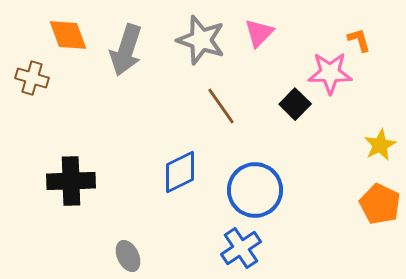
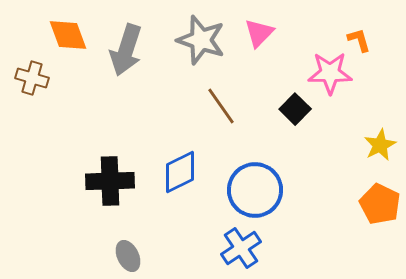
black square: moved 5 px down
black cross: moved 39 px right
